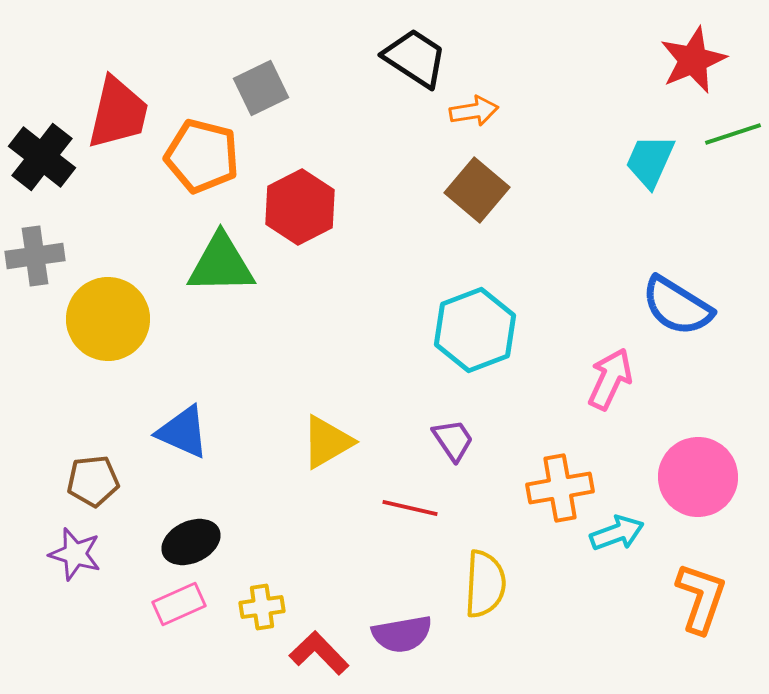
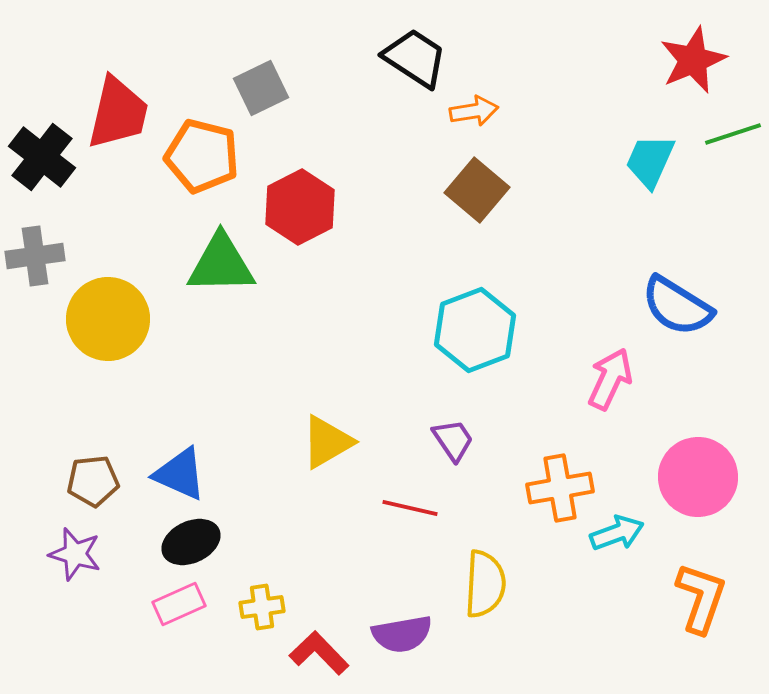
blue triangle: moved 3 px left, 42 px down
